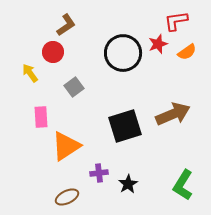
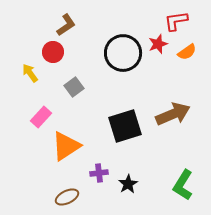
pink rectangle: rotated 45 degrees clockwise
